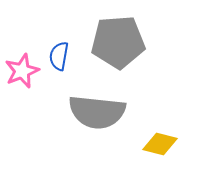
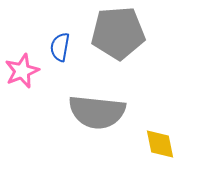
gray pentagon: moved 9 px up
blue semicircle: moved 1 px right, 9 px up
yellow diamond: rotated 64 degrees clockwise
